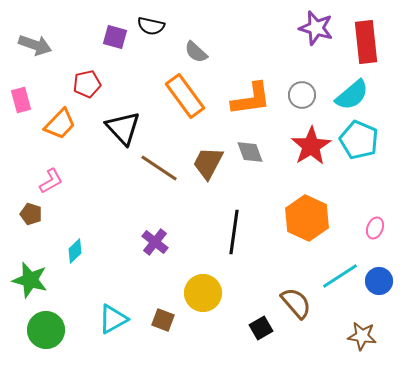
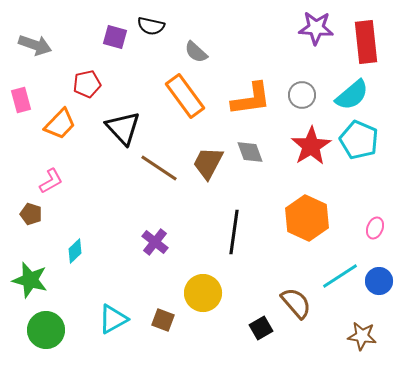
purple star: rotated 12 degrees counterclockwise
